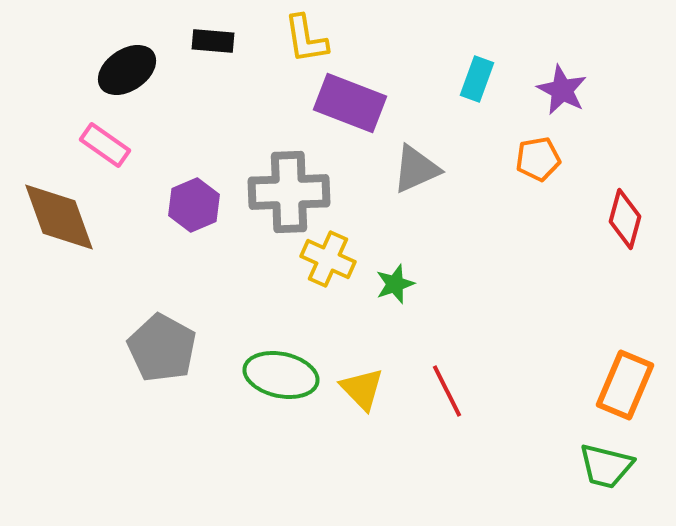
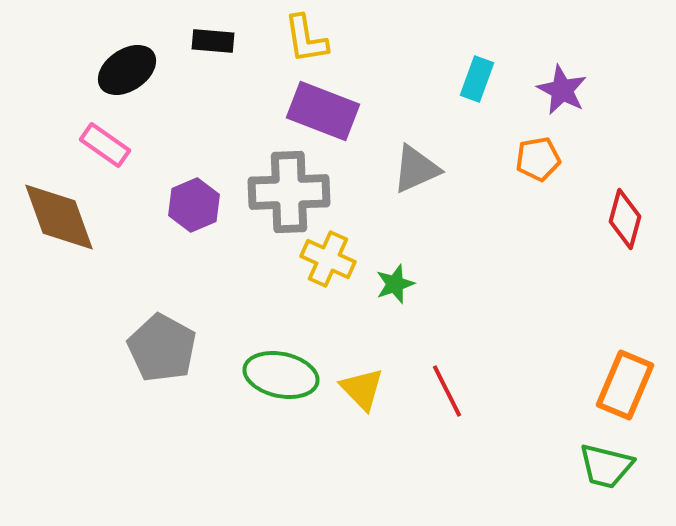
purple rectangle: moved 27 px left, 8 px down
